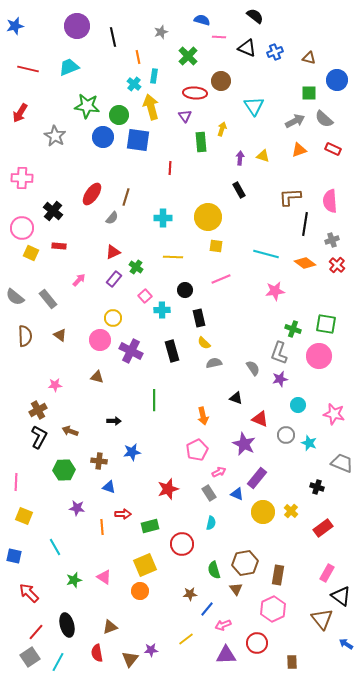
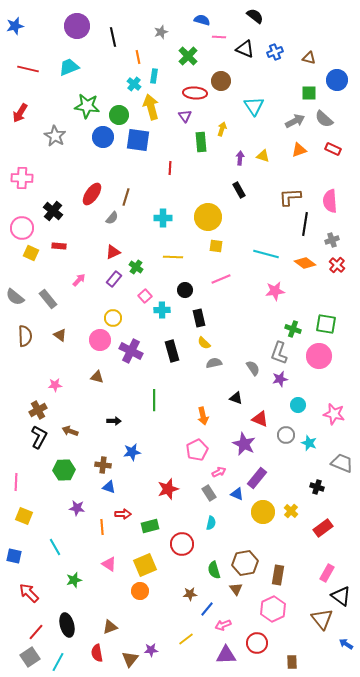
black triangle at (247, 48): moved 2 px left, 1 px down
brown cross at (99, 461): moved 4 px right, 4 px down
pink triangle at (104, 577): moved 5 px right, 13 px up
